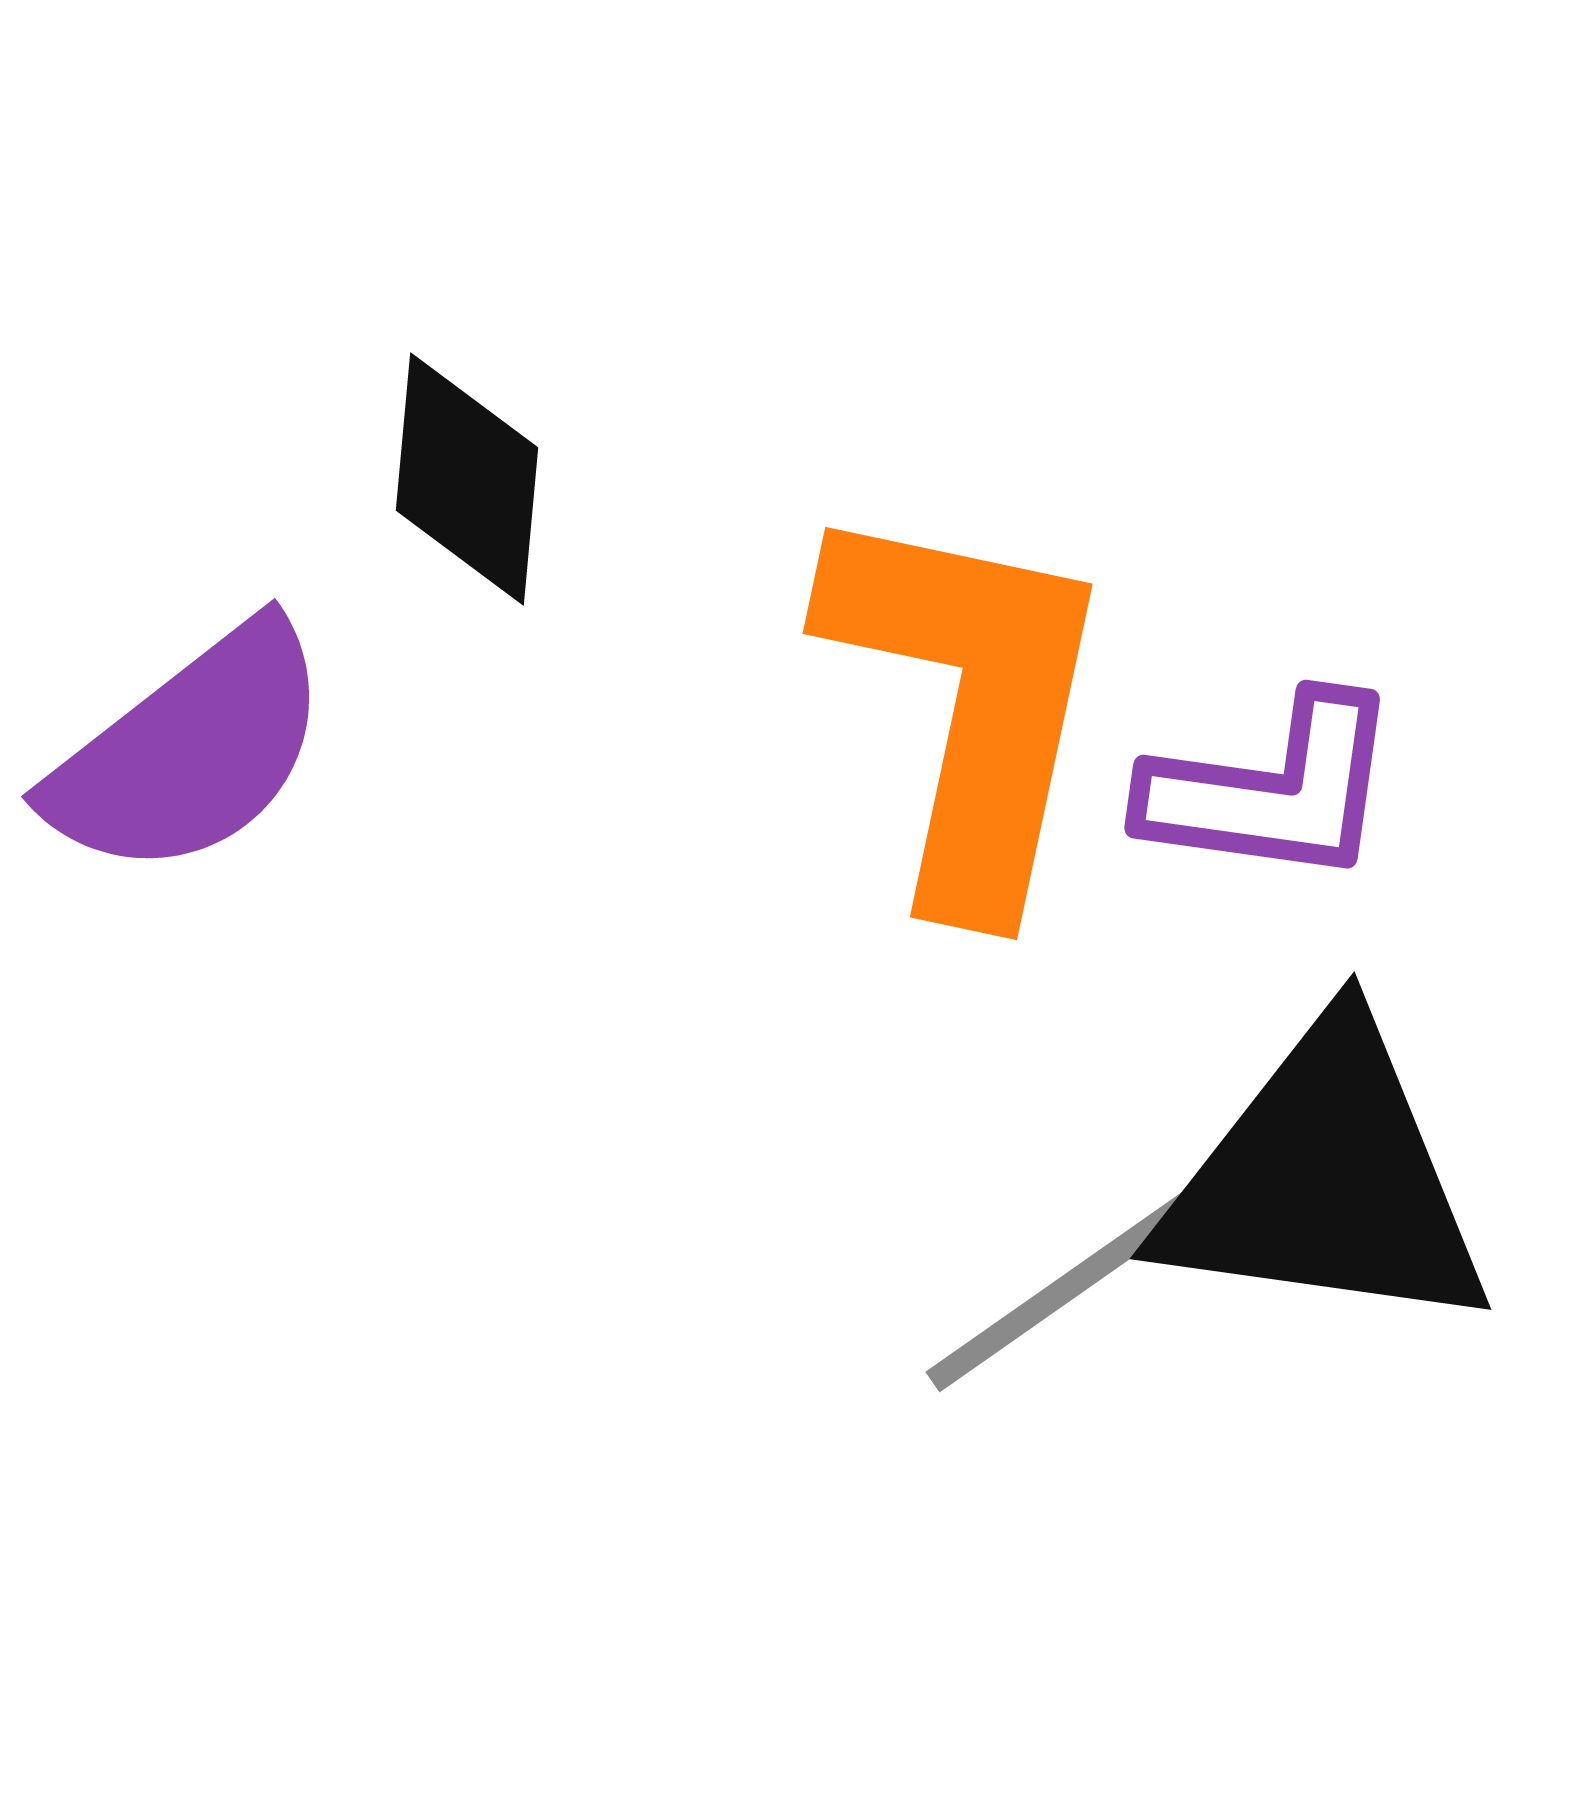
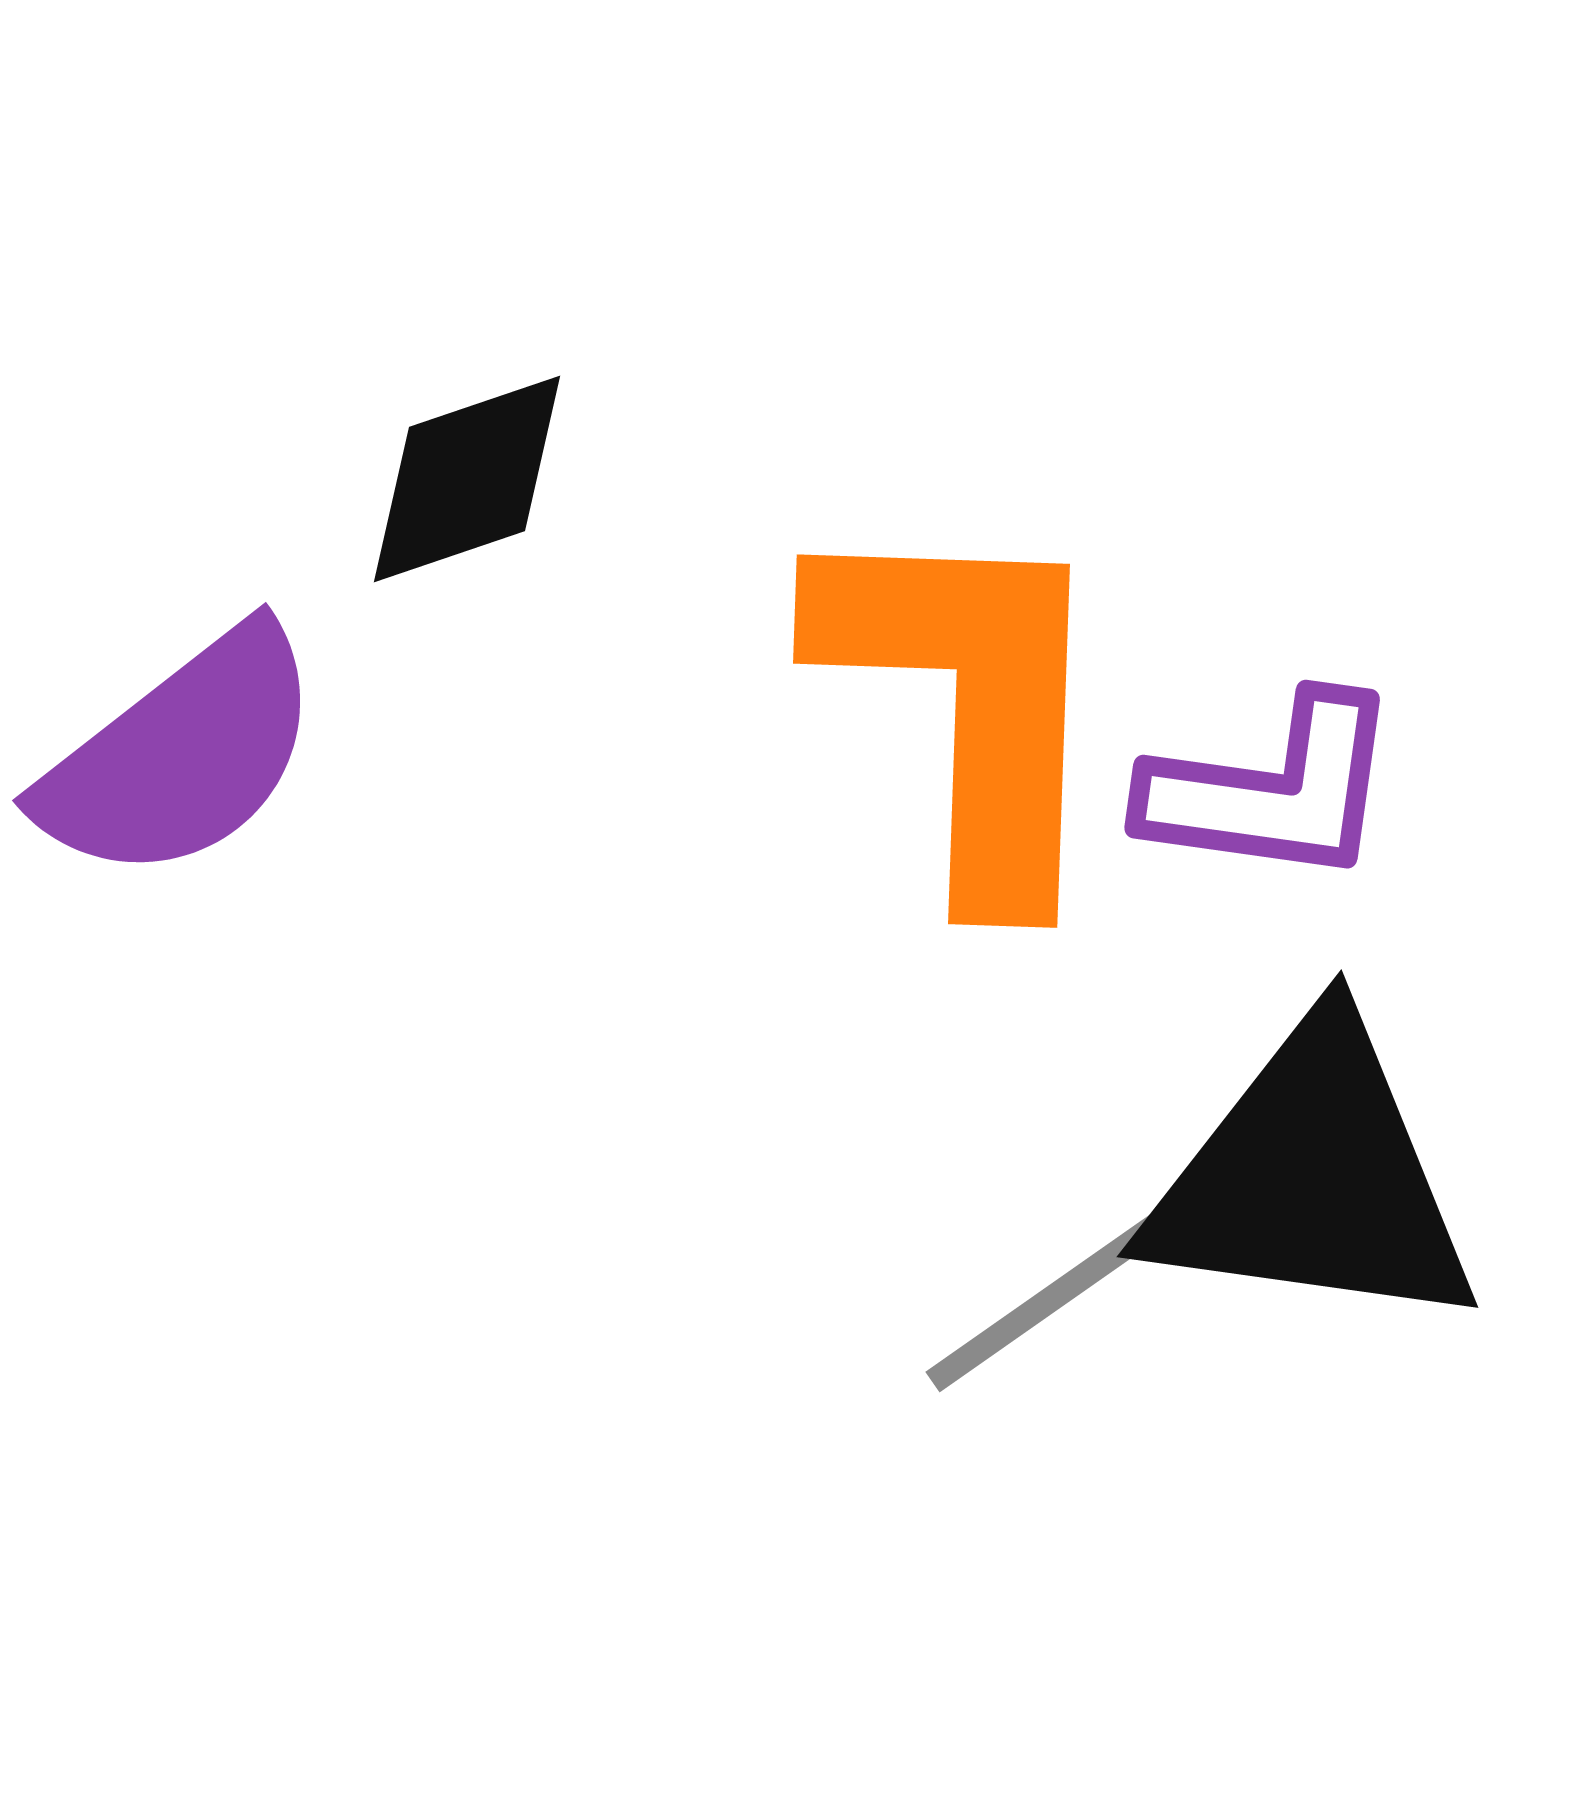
black diamond: rotated 66 degrees clockwise
orange L-shape: rotated 10 degrees counterclockwise
purple semicircle: moved 9 px left, 4 px down
black triangle: moved 13 px left, 2 px up
